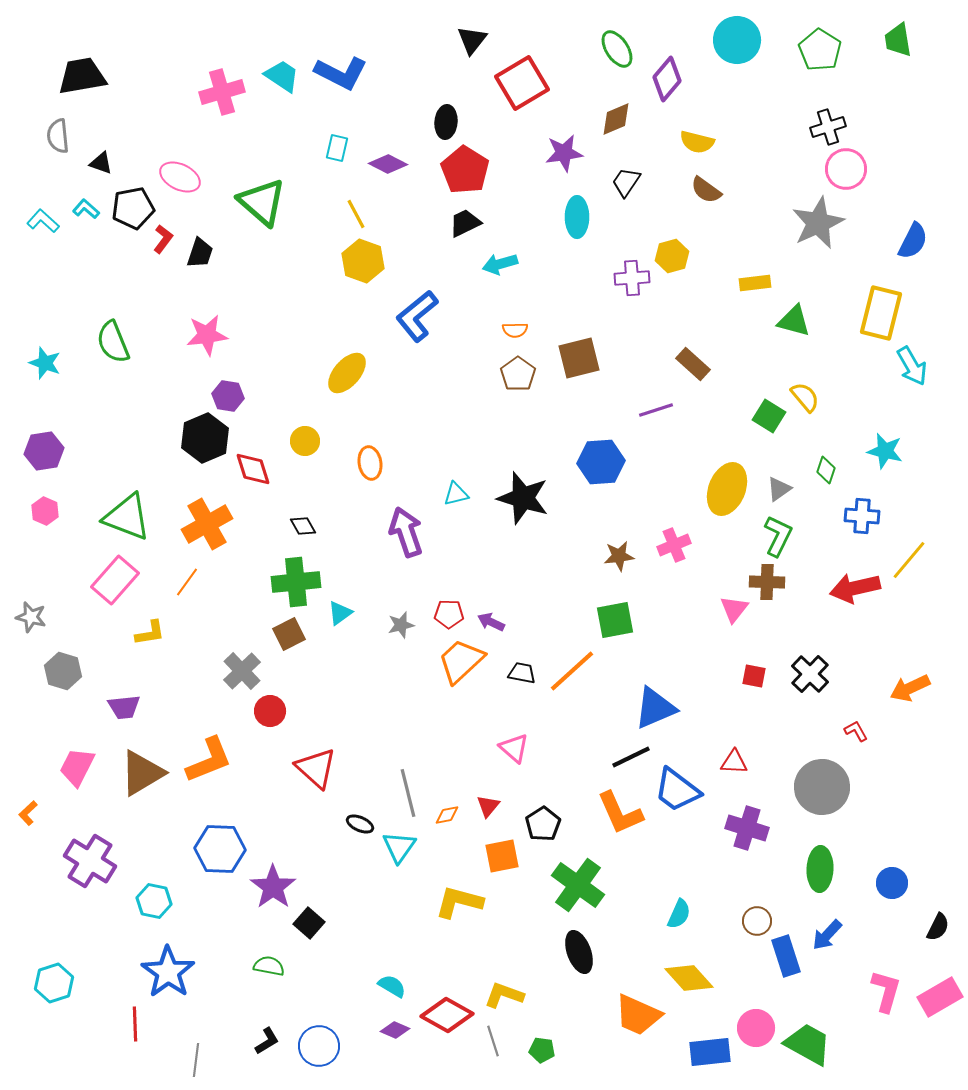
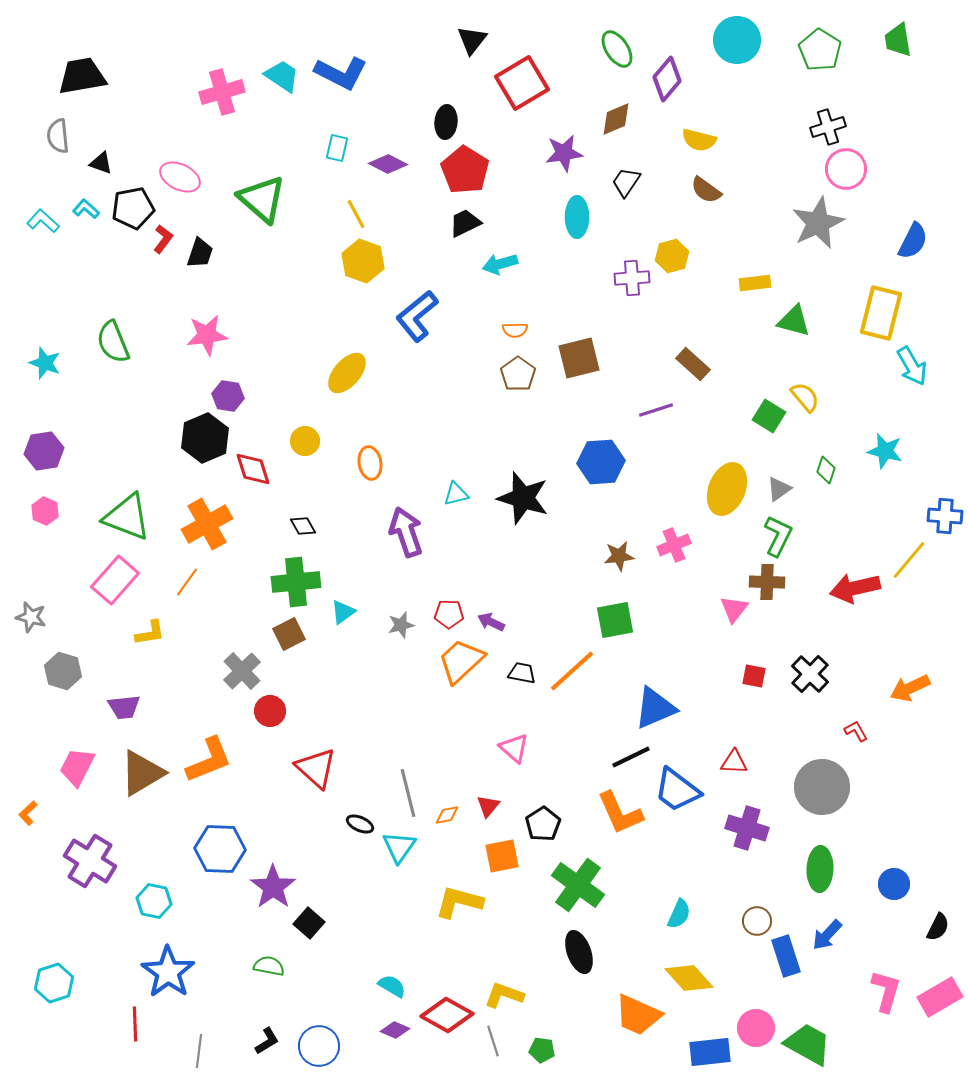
yellow semicircle at (697, 142): moved 2 px right, 2 px up
green triangle at (262, 202): moved 3 px up
blue cross at (862, 516): moved 83 px right
cyan triangle at (340, 613): moved 3 px right, 1 px up
blue circle at (892, 883): moved 2 px right, 1 px down
gray line at (196, 1060): moved 3 px right, 9 px up
